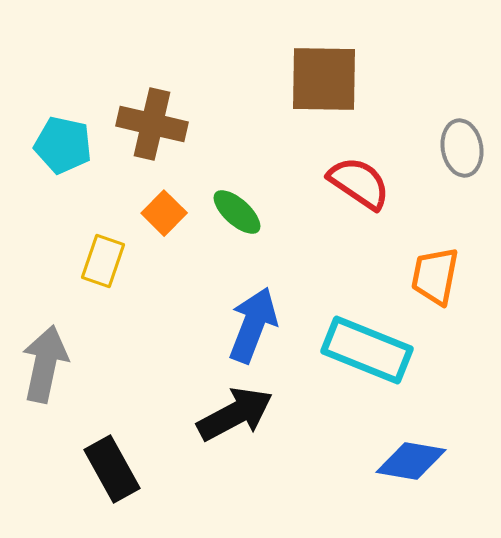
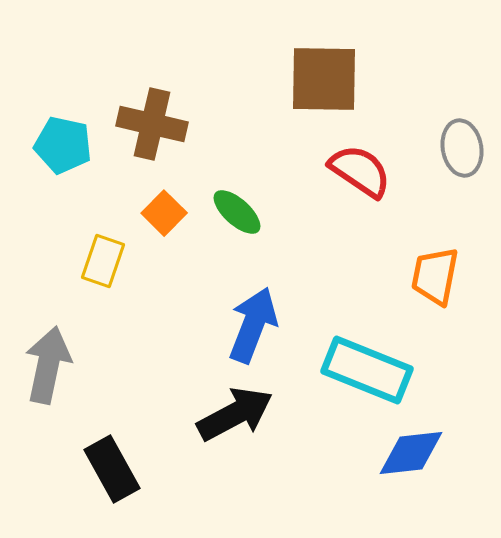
red semicircle: moved 1 px right, 12 px up
cyan rectangle: moved 20 px down
gray arrow: moved 3 px right, 1 px down
blue diamond: moved 8 px up; rotated 16 degrees counterclockwise
